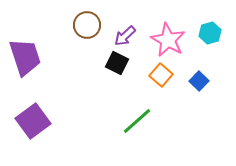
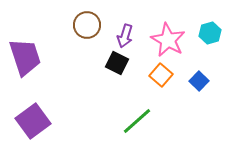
purple arrow: rotated 30 degrees counterclockwise
